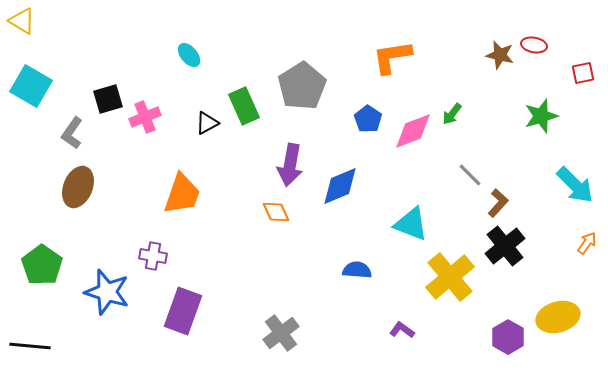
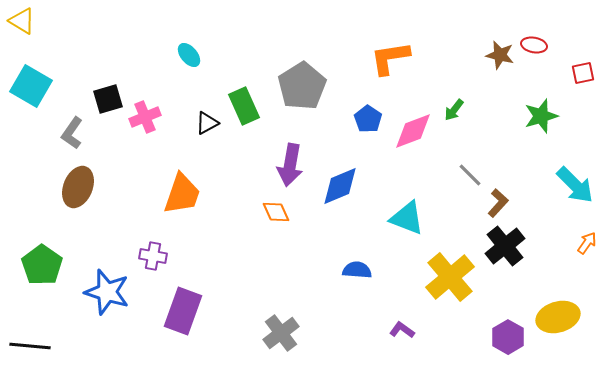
orange L-shape: moved 2 px left, 1 px down
green arrow: moved 2 px right, 4 px up
cyan triangle: moved 4 px left, 6 px up
